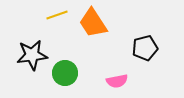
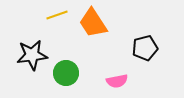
green circle: moved 1 px right
